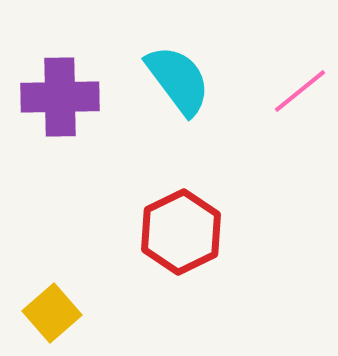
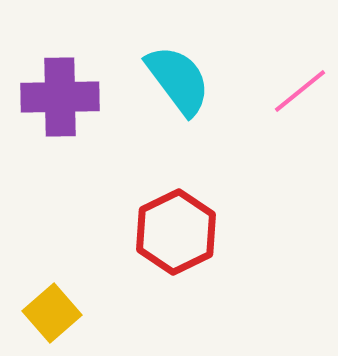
red hexagon: moved 5 px left
